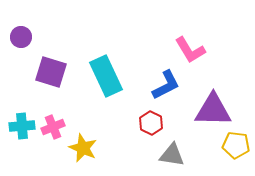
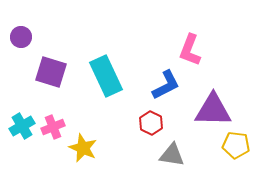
pink L-shape: rotated 52 degrees clockwise
cyan cross: rotated 25 degrees counterclockwise
